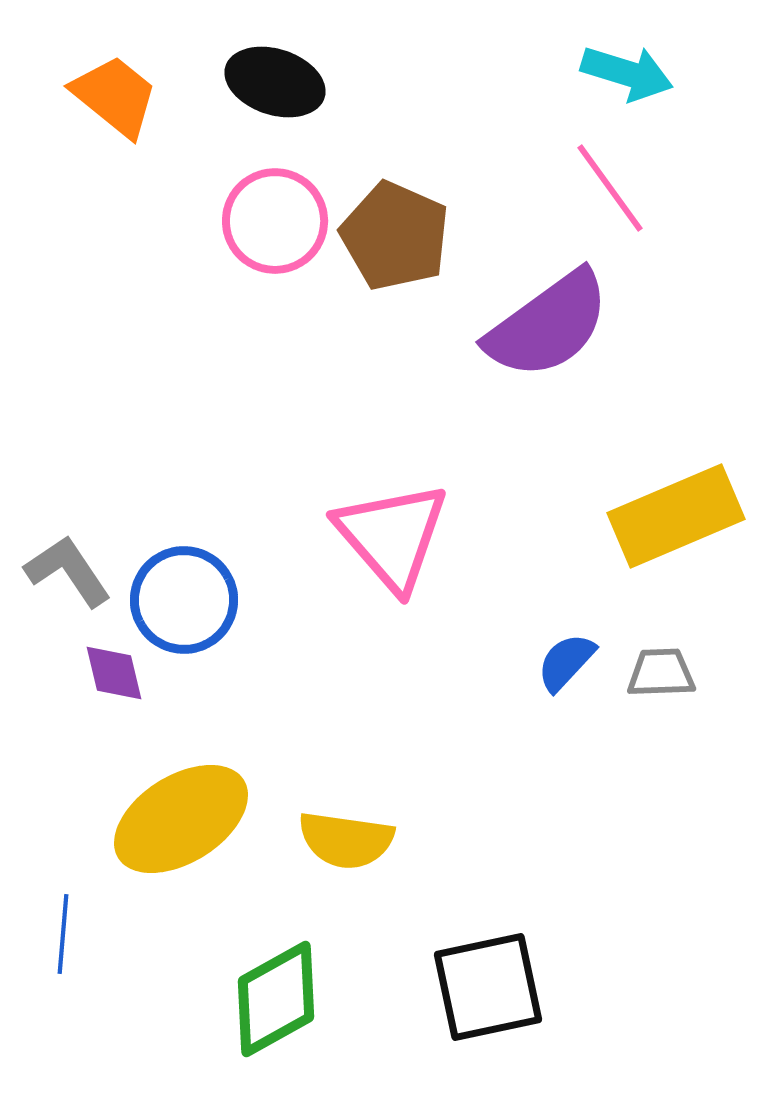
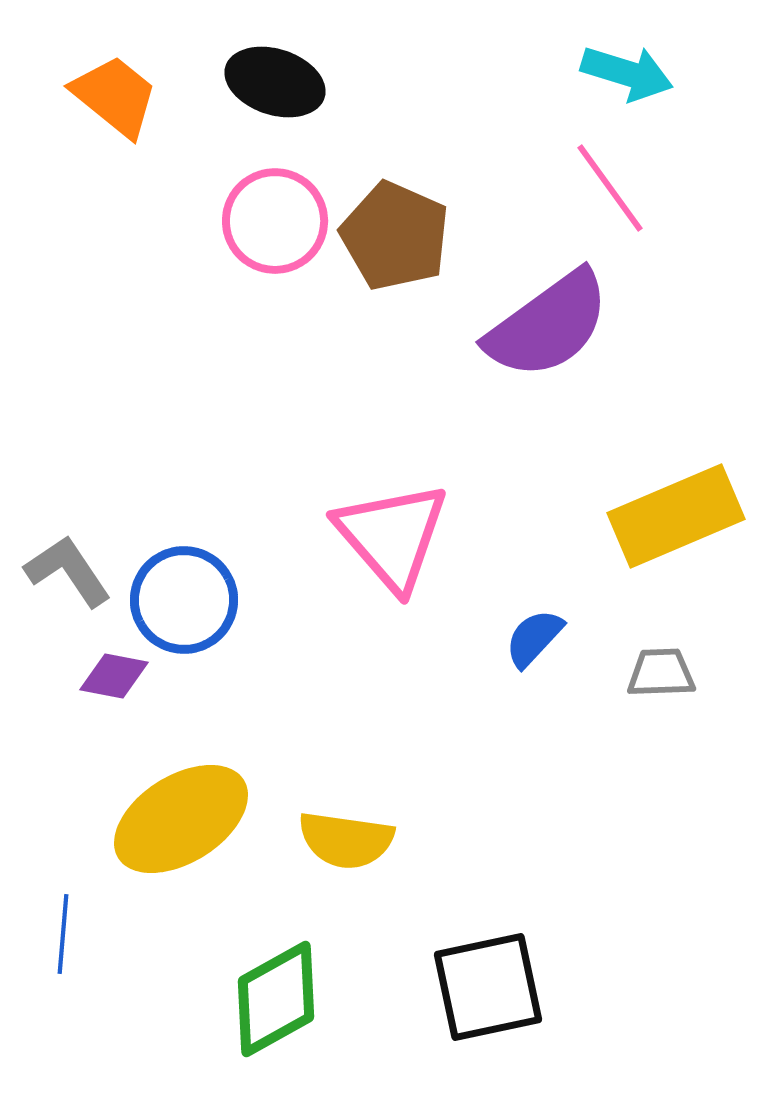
blue semicircle: moved 32 px left, 24 px up
purple diamond: moved 3 px down; rotated 66 degrees counterclockwise
